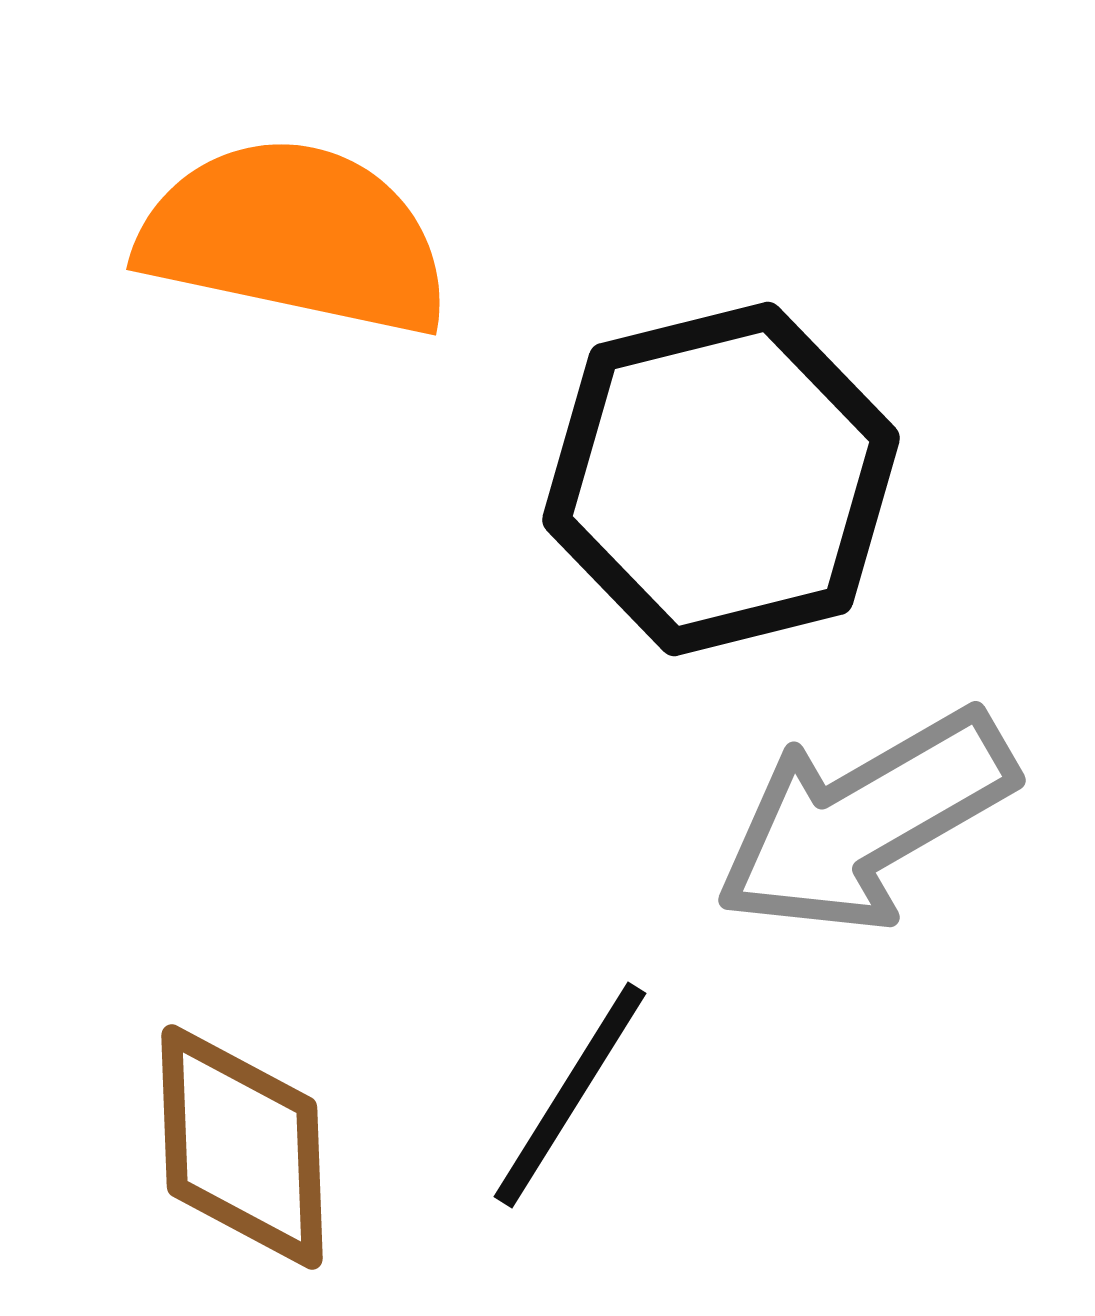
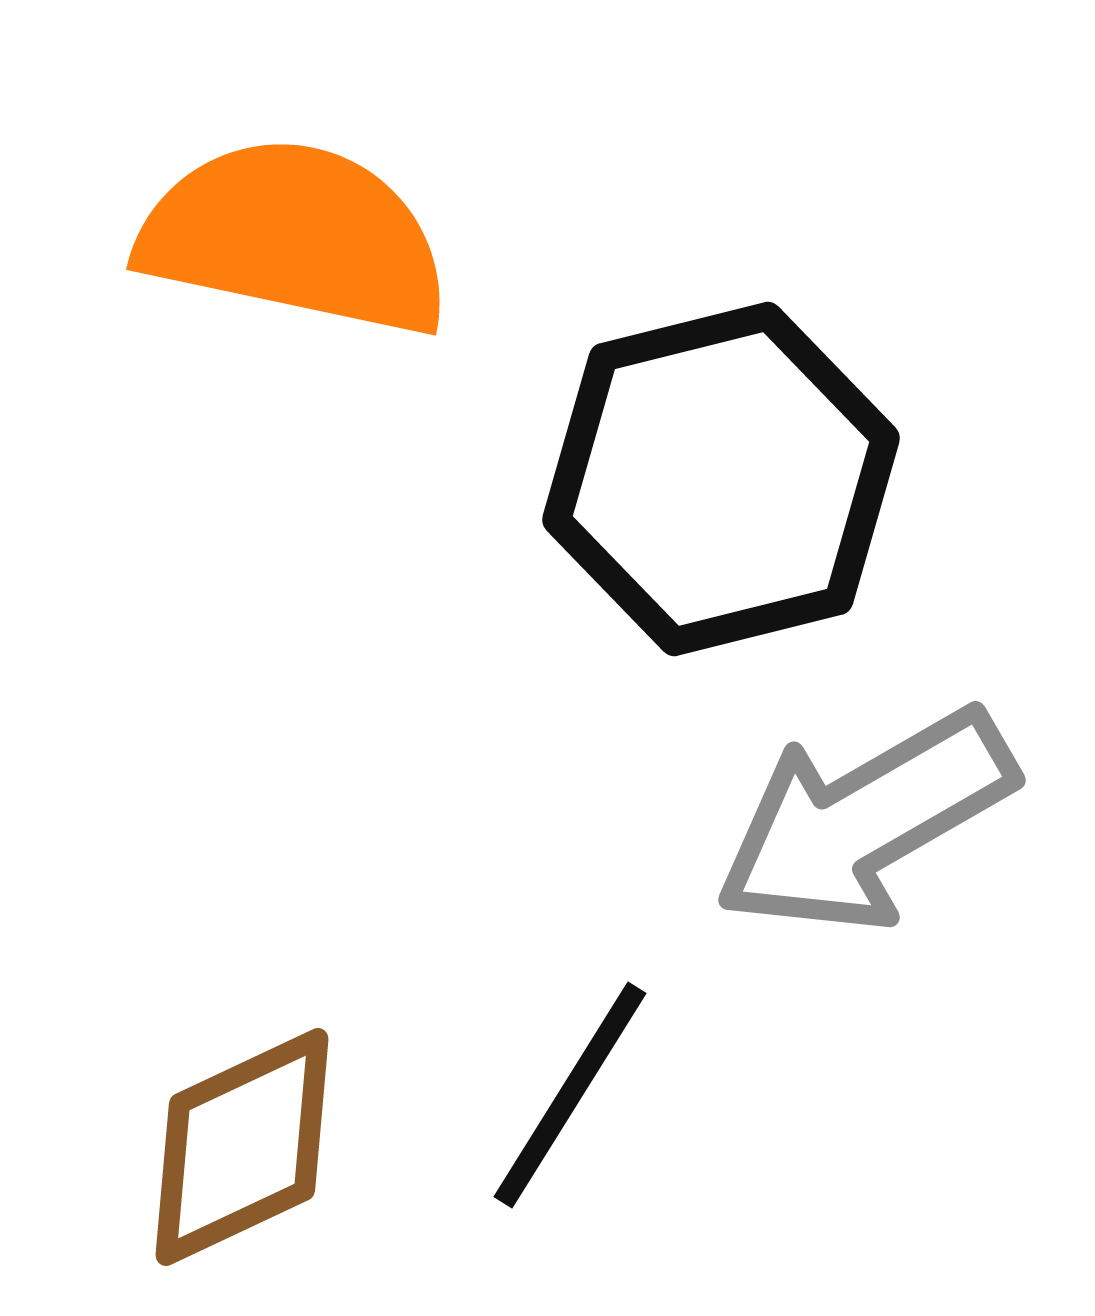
brown diamond: rotated 67 degrees clockwise
